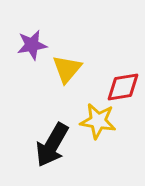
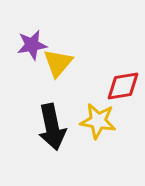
yellow triangle: moved 9 px left, 6 px up
red diamond: moved 1 px up
black arrow: moved 18 px up; rotated 42 degrees counterclockwise
